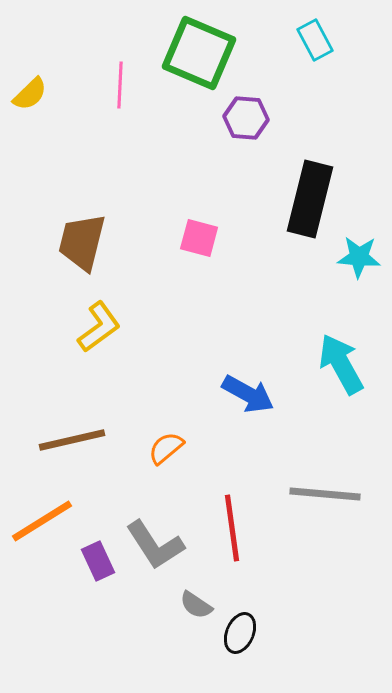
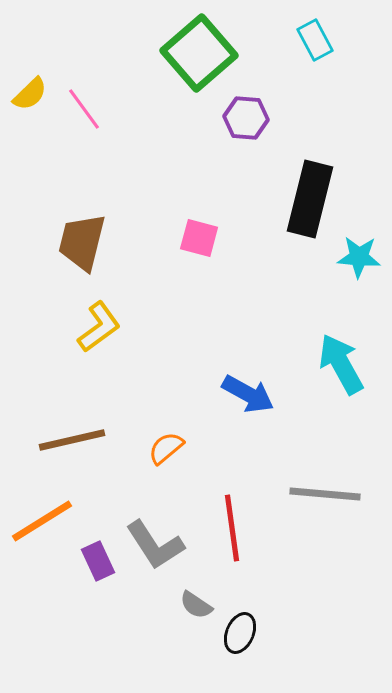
green square: rotated 26 degrees clockwise
pink line: moved 36 px left, 24 px down; rotated 39 degrees counterclockwise
